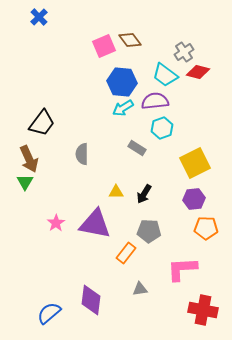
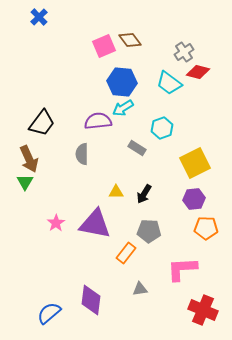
cyan trapezoid: moved 4 px right, 8 px down
purple semicircle: moved 57 px left, 20 px down
red cross: rotated 12 degrees clockwise
